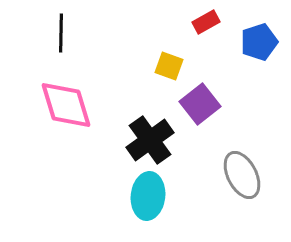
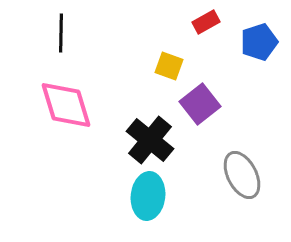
black cross: rotated 15 degrees counterclockwise
